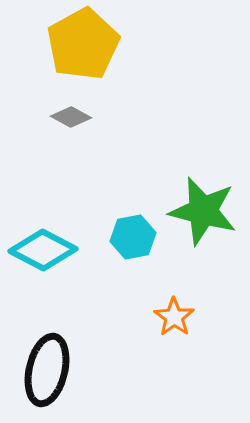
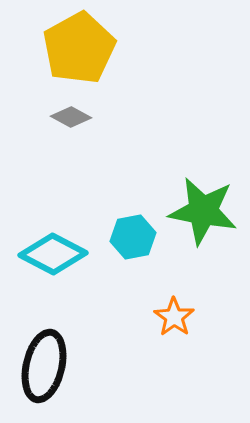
yellow pentagon: moved 4 px left, 4 px down
green star: rotated 4 degrees counterclockwise
cyan diamond: moved 10 px right, 4 px down
black ellipse: moved 3 px left, 4 px up
